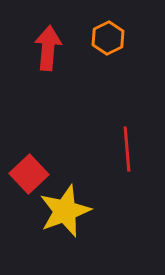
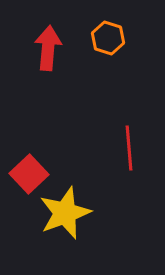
orange hexagon: rotated 16 degrees counterclockwise
red line: moved 2 px right, 1 px up
yellow star: moved 2 px down
